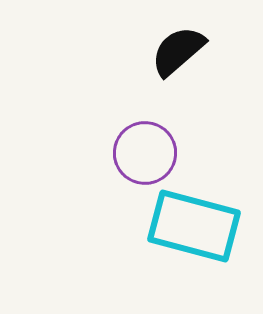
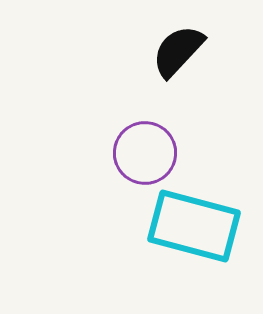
black semicircle: rotated 6 degrees counterclockwise
